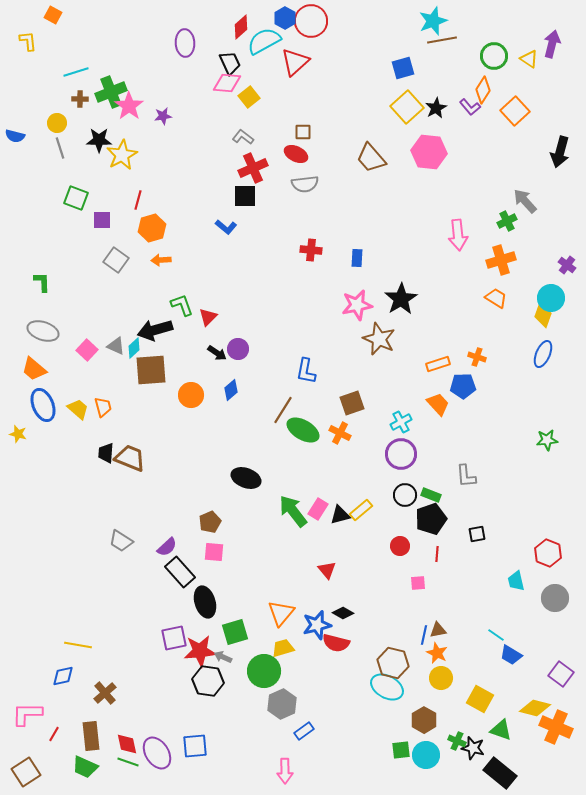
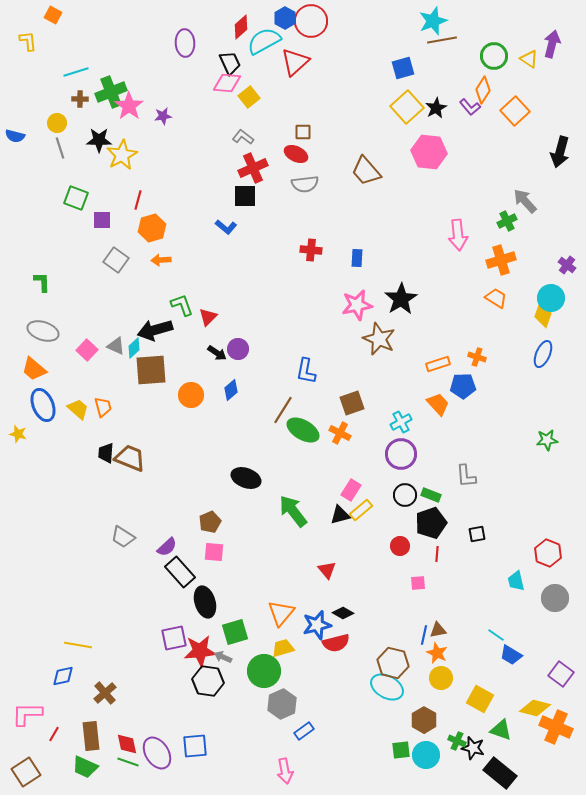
brown trapezoid at (371, 158): moved 5 px left, 13 px down
pink rectangle at (318, 509): moved 33 px right, 19 px up
black pentagon at (431, 519): moved 4 px down
gray trapezoid at (121, 541): moved 2 px right, 4 px up
red semicircle at (336, 643): rotated 28 degrees counterclockwise
pink arrow at (285, 771): rotated 10 degrees counterclockwise
